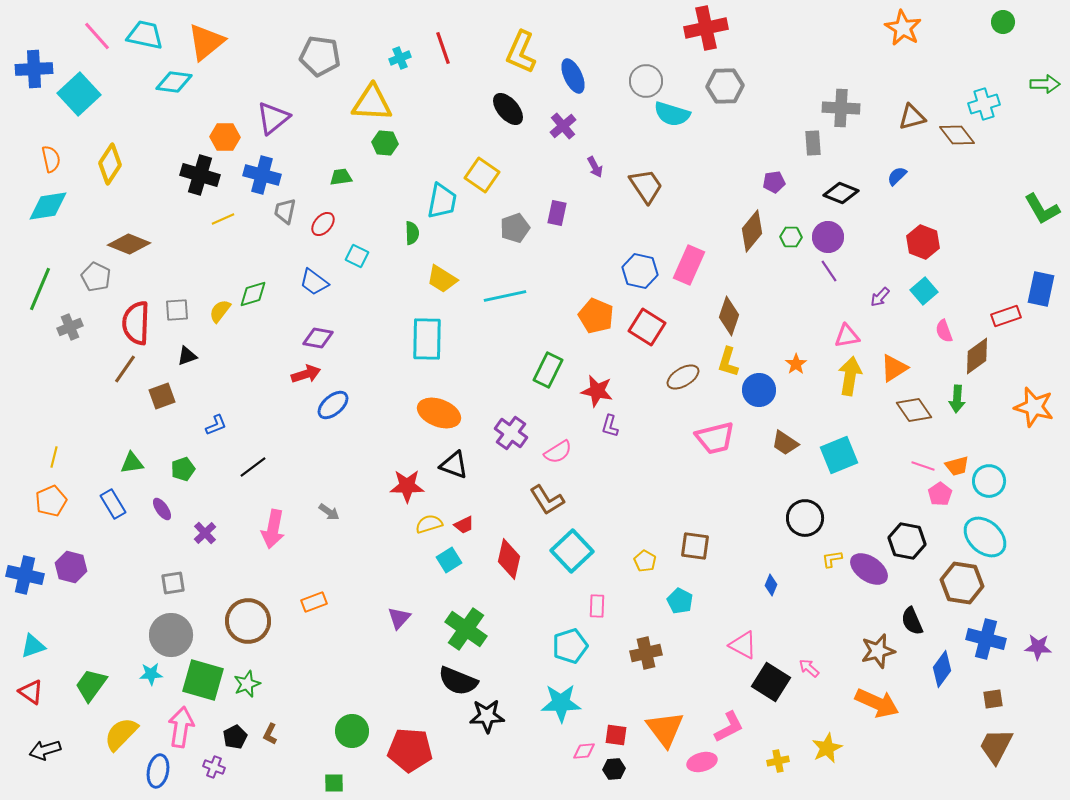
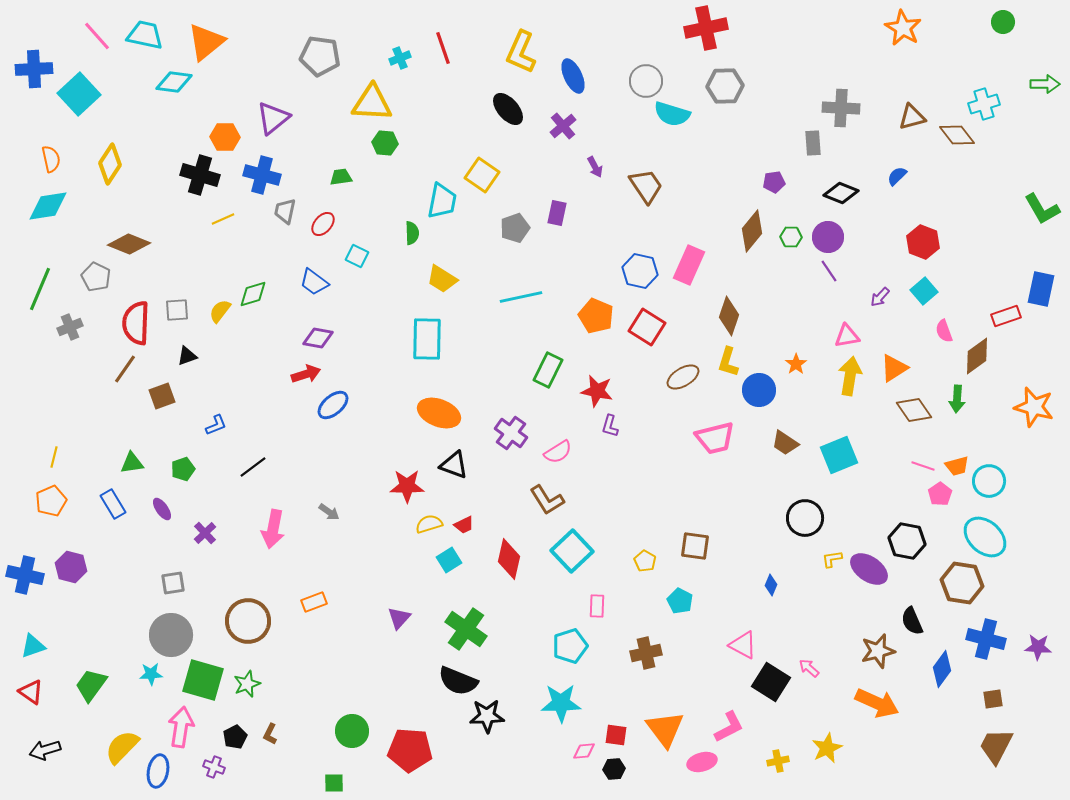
cyan line at (505, 296): moved 16 px right, 1 px down
yellow semicircle at (121, 734): moved 1 px right, 13 px down
